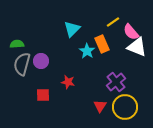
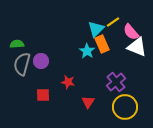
cyan triangle: moved 24 px right
red triangle: moved 12 px left, 4 px up
